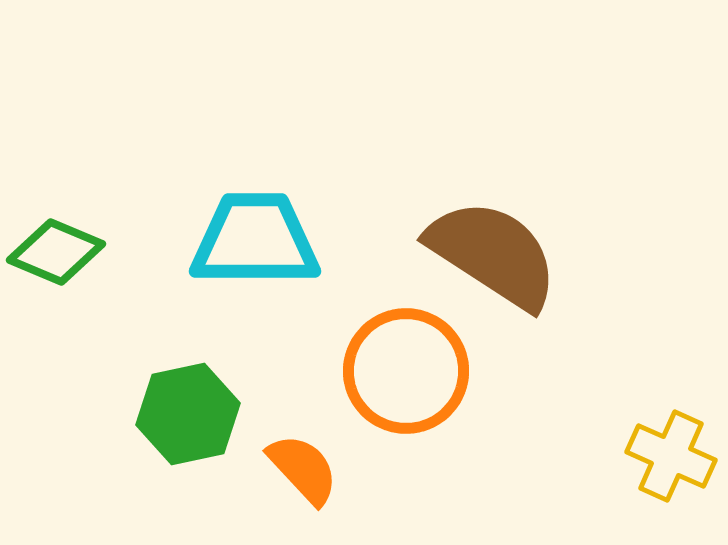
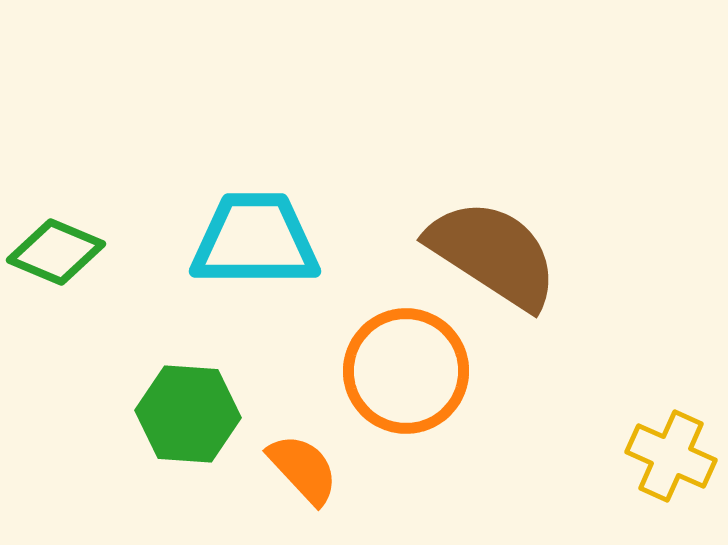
green hexagon: rotated 16 degrees clockwise
